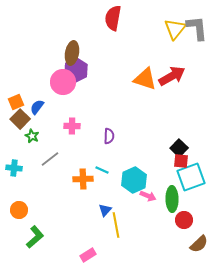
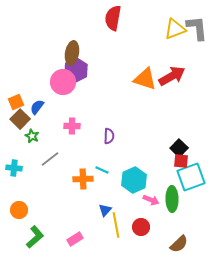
yellow triangle: rotated 30 degrees clockwise
pink arrow: moved 3 px right, 4 px down
red circle: moved 43 px left, 7 px down
brown semicircle: moved 20 px left
pink rectangle: moved 13 px left, 16 px up
